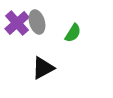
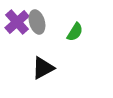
purple cross: moved 1 px up
green semicircle: moved 2 px right, 1 px up
